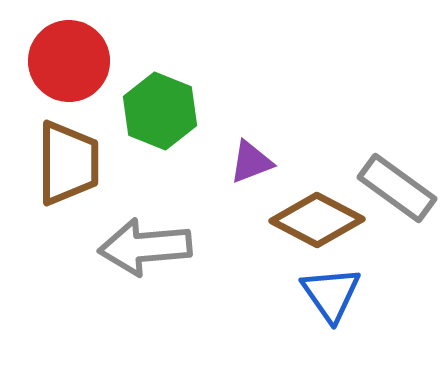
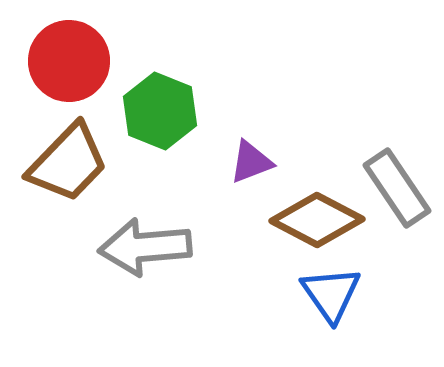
brown trapezoid: rotated 44 degrees clockwise
gray rectangle: rotated 20 degrees clockwise
